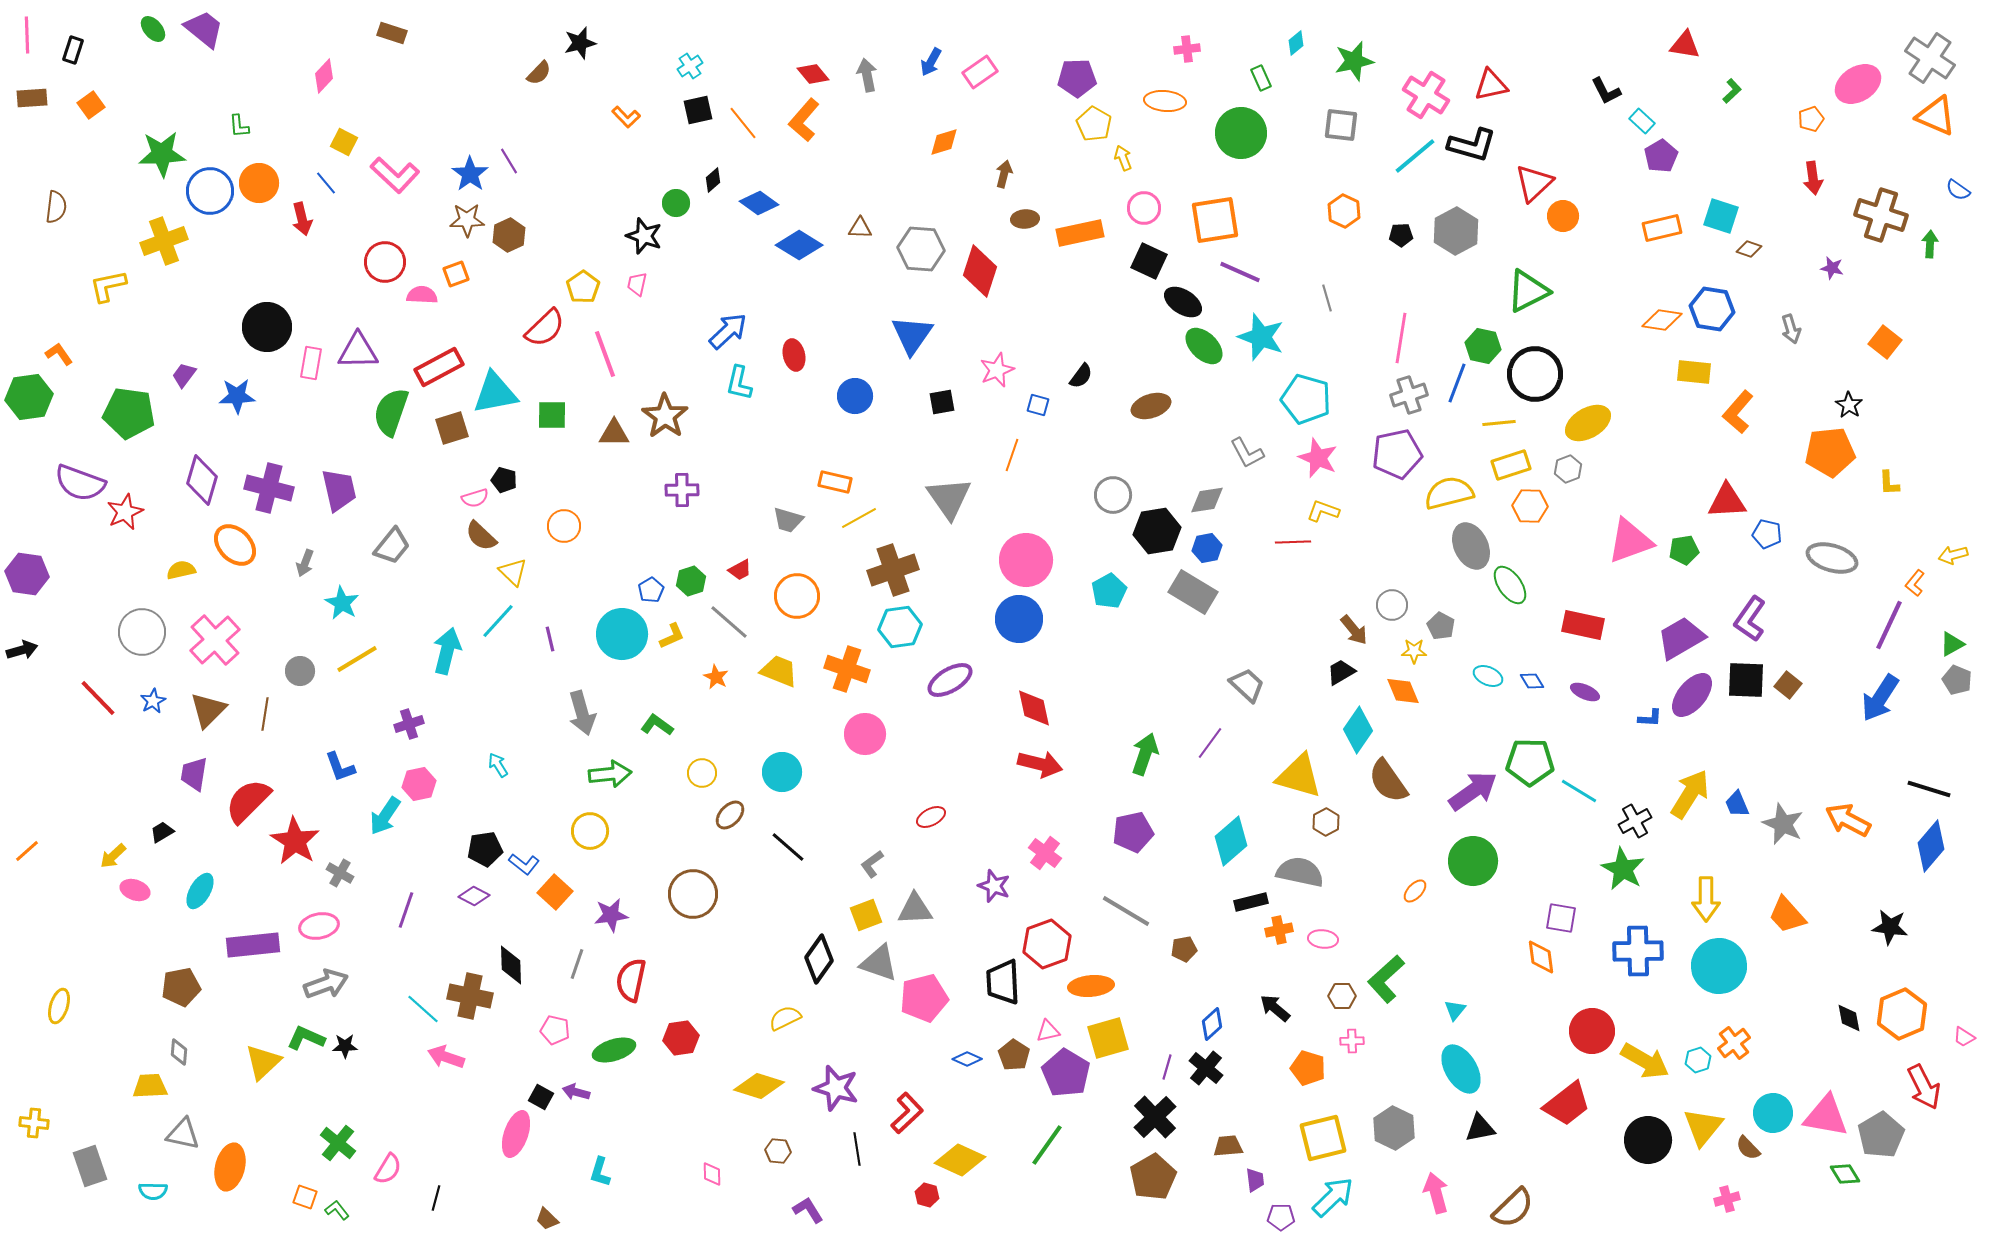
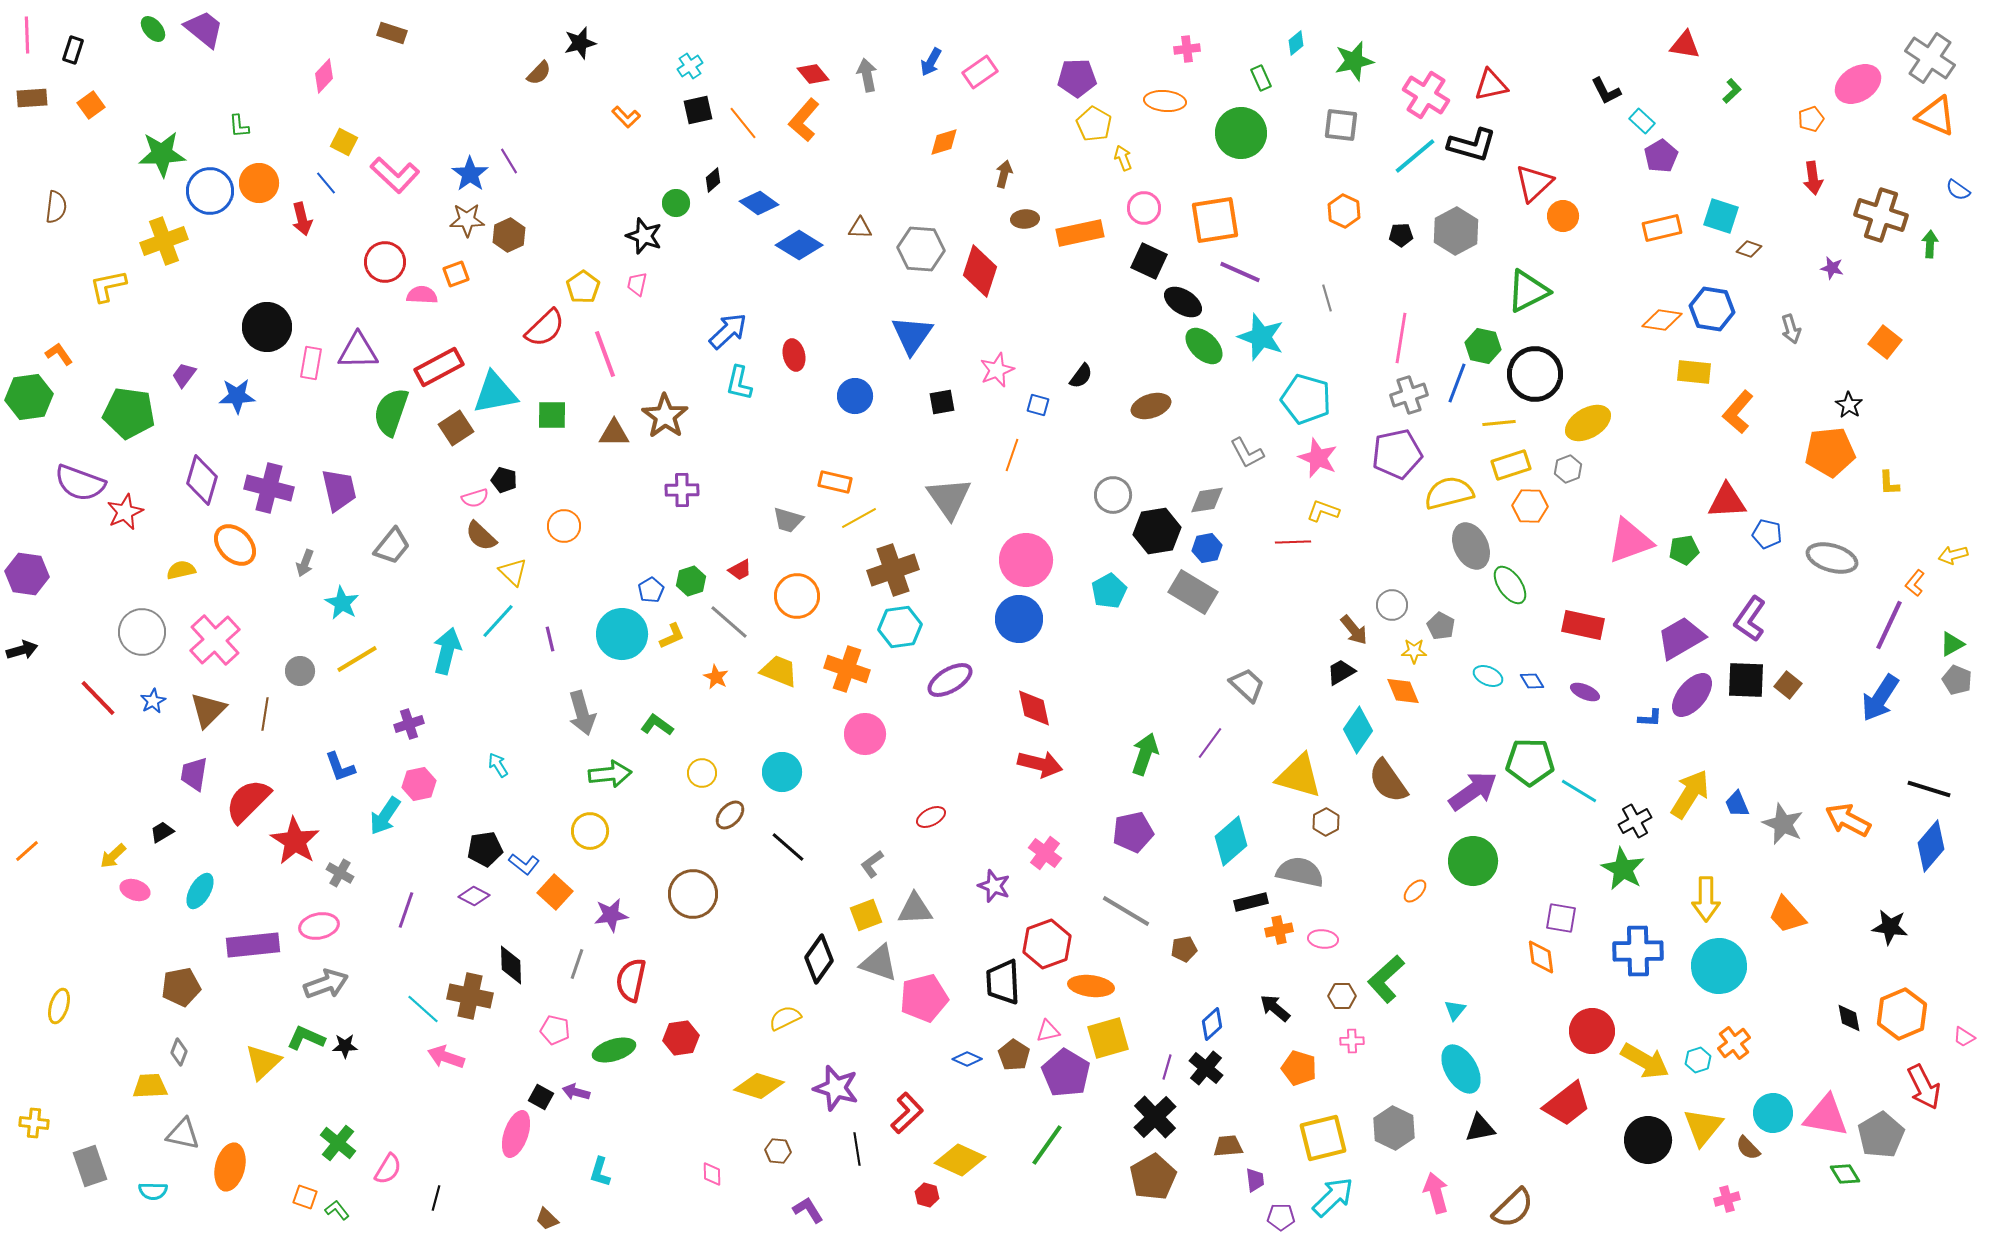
brown square at (452, 428): moved 4 px right; rotated 16 degrees counterclockwise
orange ellipse at (1091, 986): rotated 12 degrees clockwise
gray diamond at (179, 1052): rotated 16 degrees clockwise
orange pentagon at (1308, 1068): moved 9 px left
